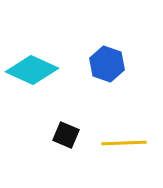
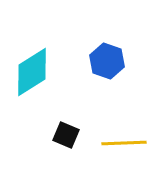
blue hexagon: moved 3 px up
cyan diamond: moved 2 px down; rotated 57 degrees counterclockwise
